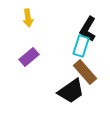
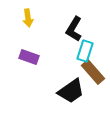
black L-shape: moved 14 px left
cyan rectangle: moved 4 px right, 5 px down
purple rectangle: rotated 60 degrees clockwise
brown rectangle: moved 8 px right
